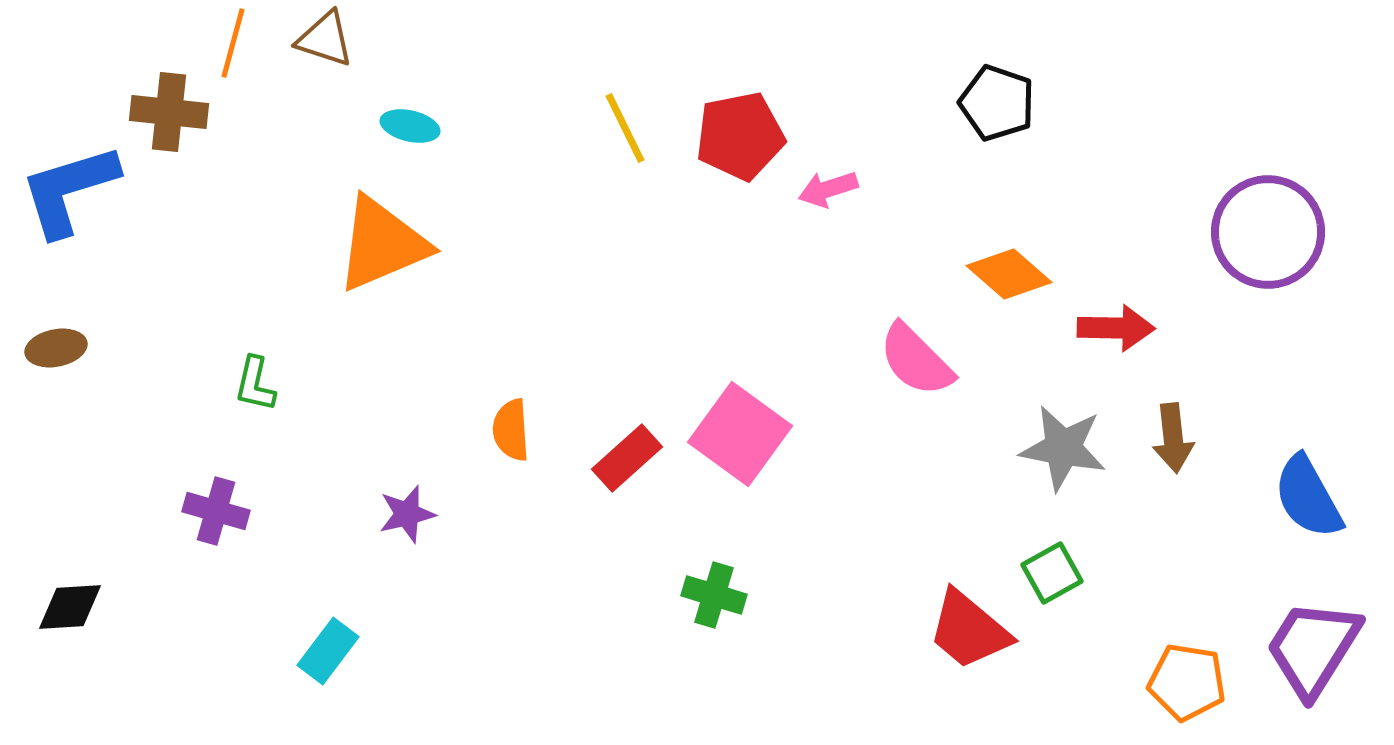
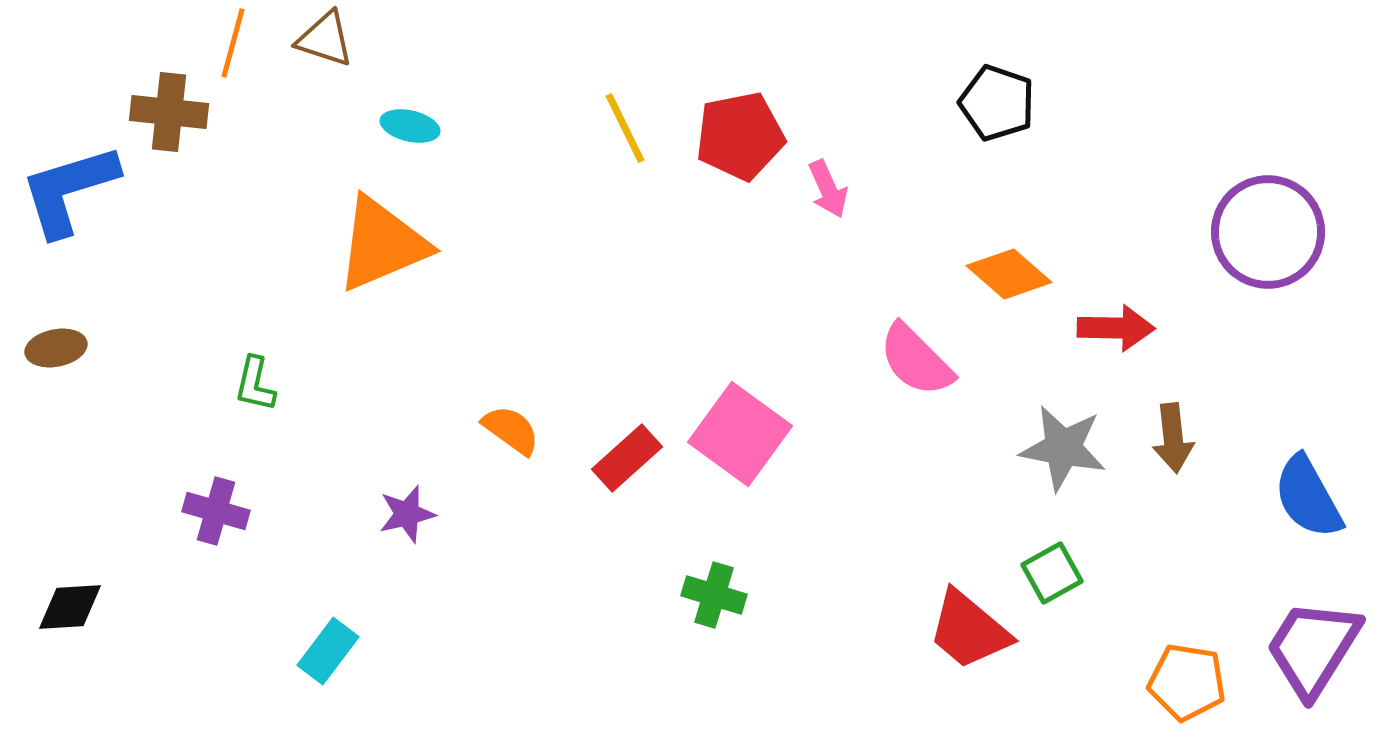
pink arrow: rotated 96 degrees counterclockwise
orange semicircle: rotated 130 degrees clockwise
